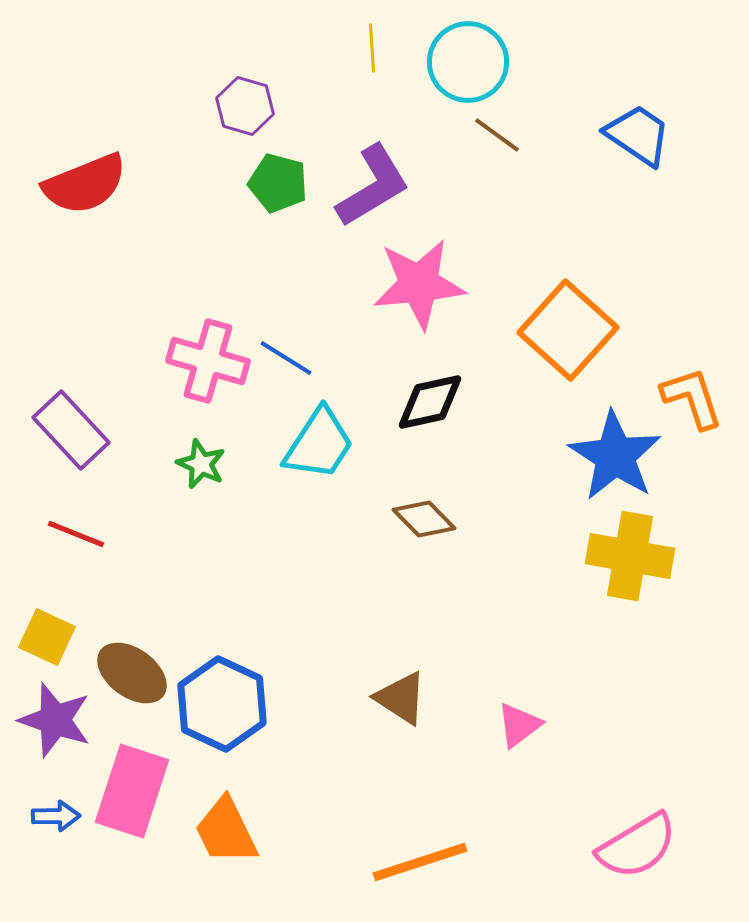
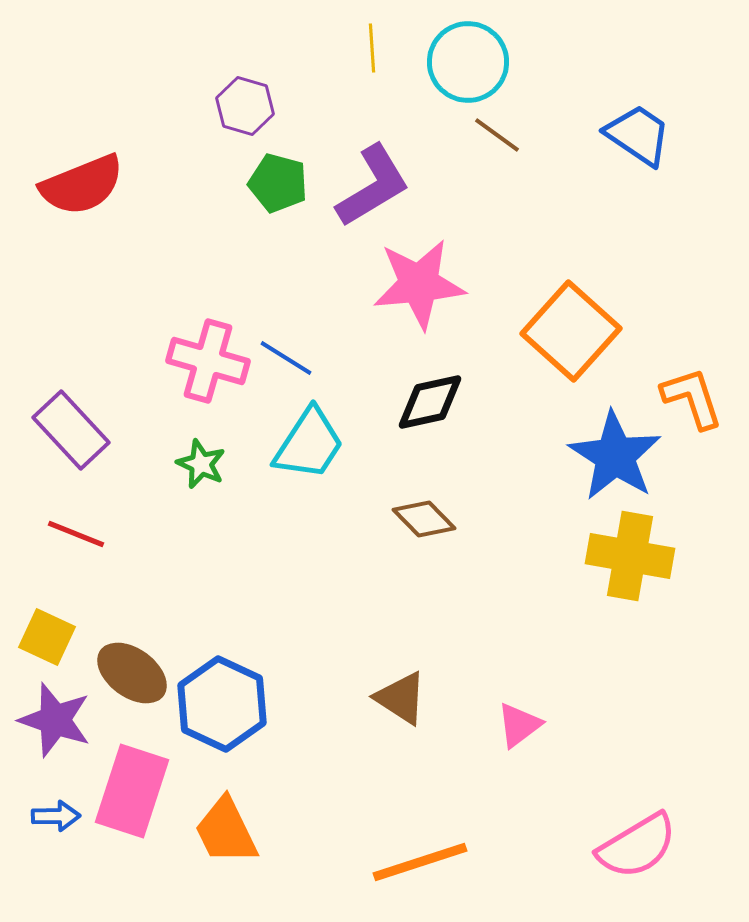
red semicircle: moved 3 px left, 1 px down
orange square: moved 3 px right, 1 px down
cyan trapezoid: moved 10 px left
